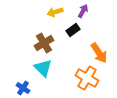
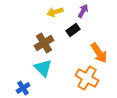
blue cross: rotated 24 degrees clockwise
